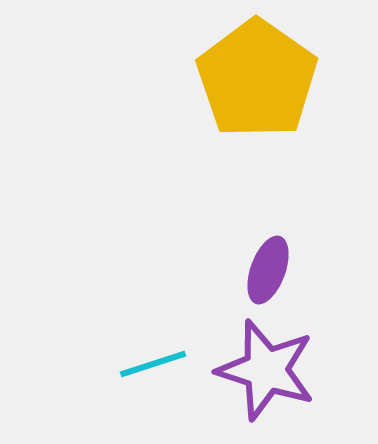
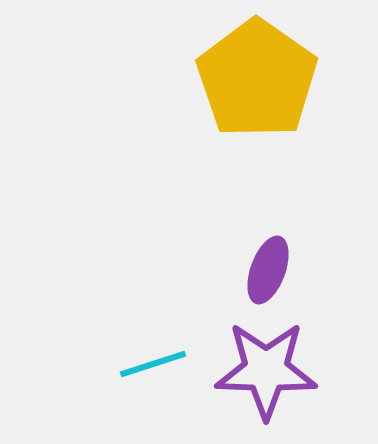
purple star: rotated 16 degrees counterclockwise
